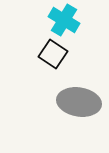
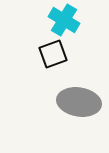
black square: rotated 36 degrees clockwise
